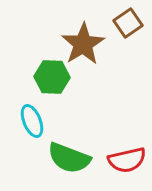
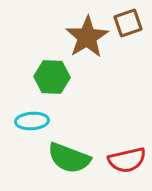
brown square: rotated 16 degrees clockwise
brown star: moved 4 px right, 7 px up
cyan ellipse: rotated 72 degrees counterclockwise
